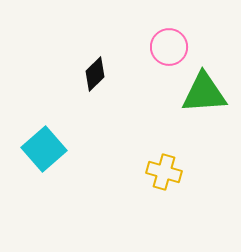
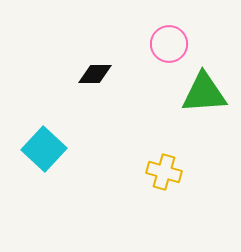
pink circle: moved 3 px up
black diamond: rotated 44 degrees clockwise
cyan square: rotated 6 degrees counterclockwise
